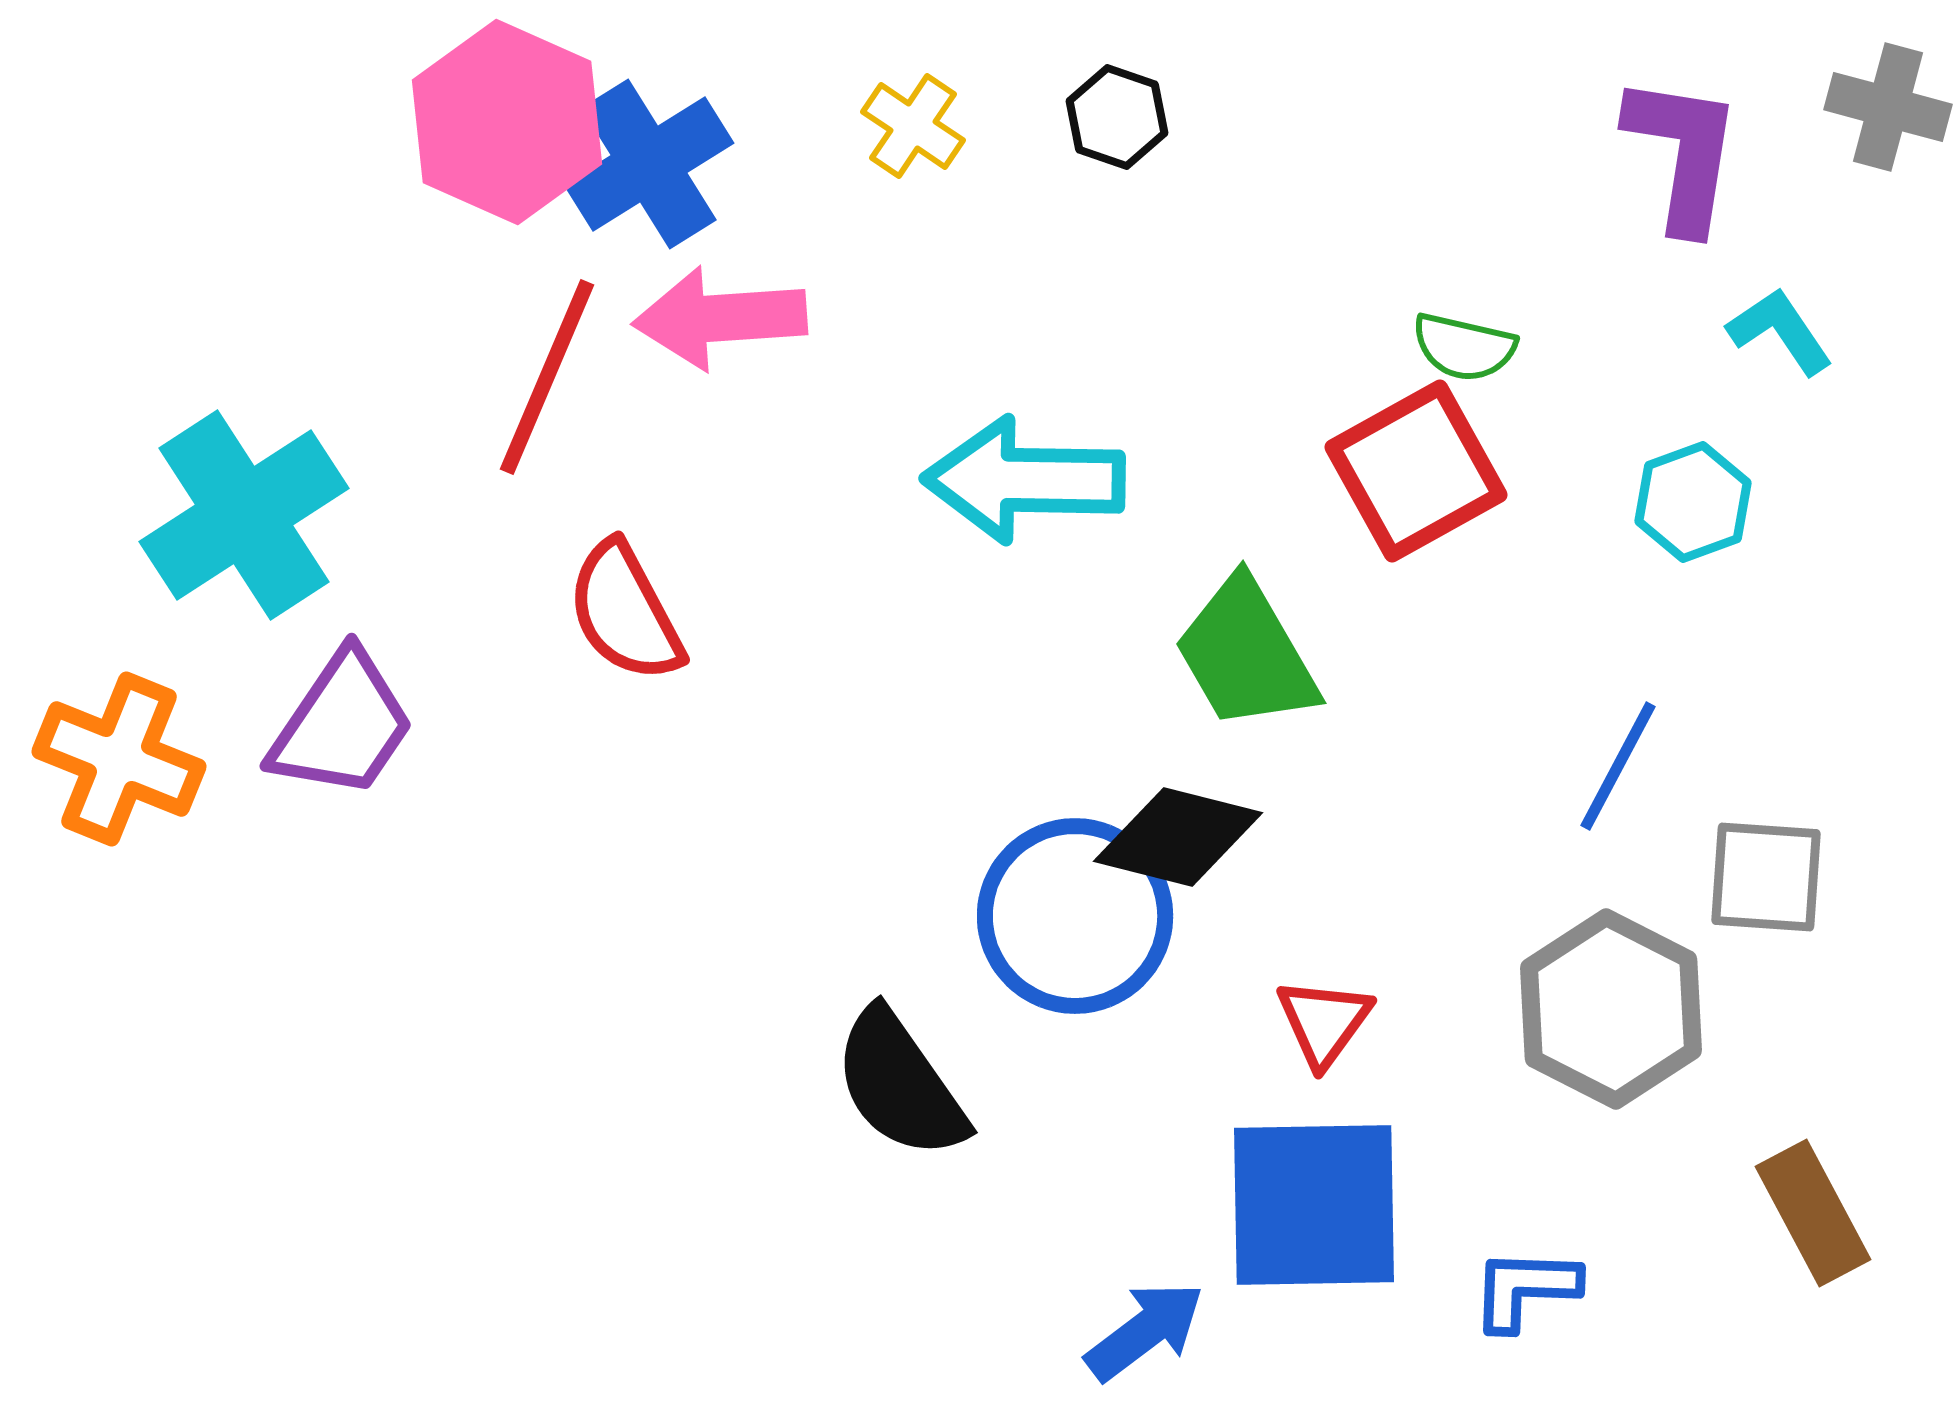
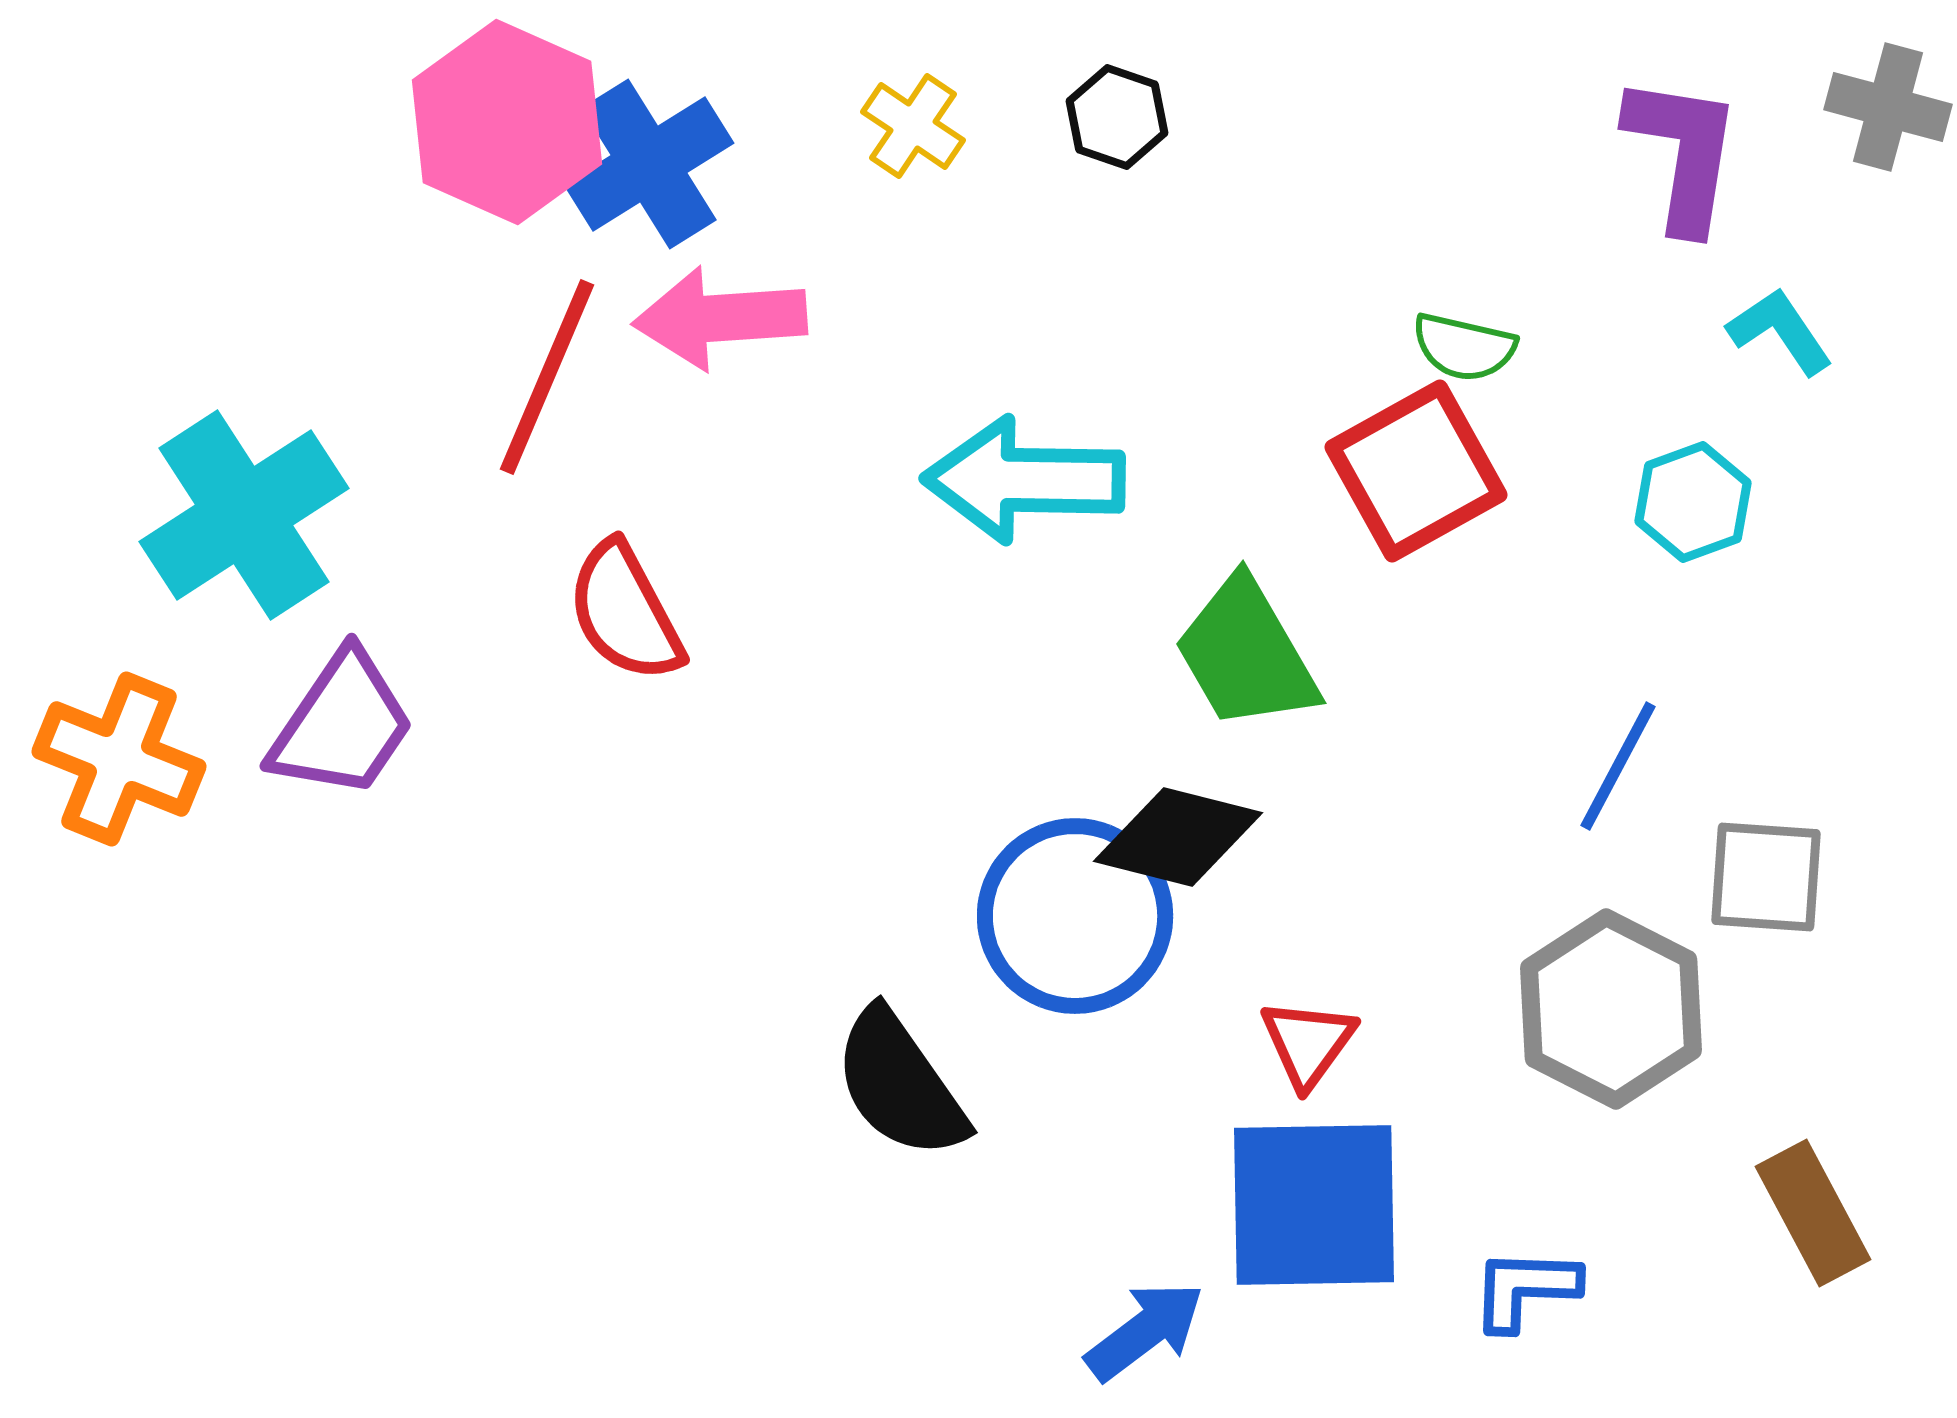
red triangle: moved 16 px left, 21 px down
